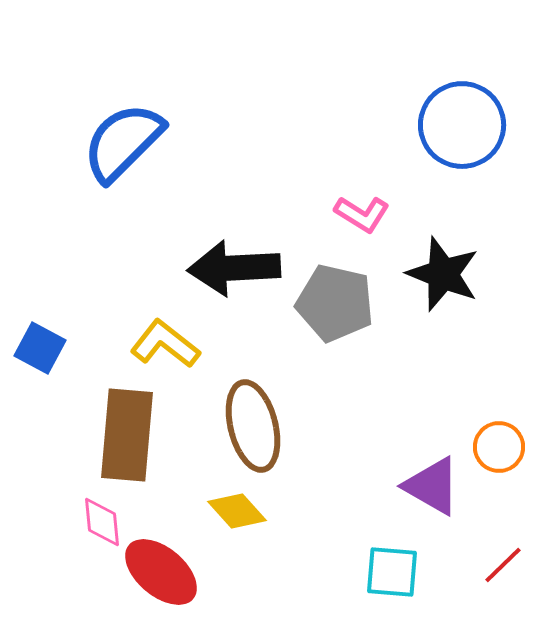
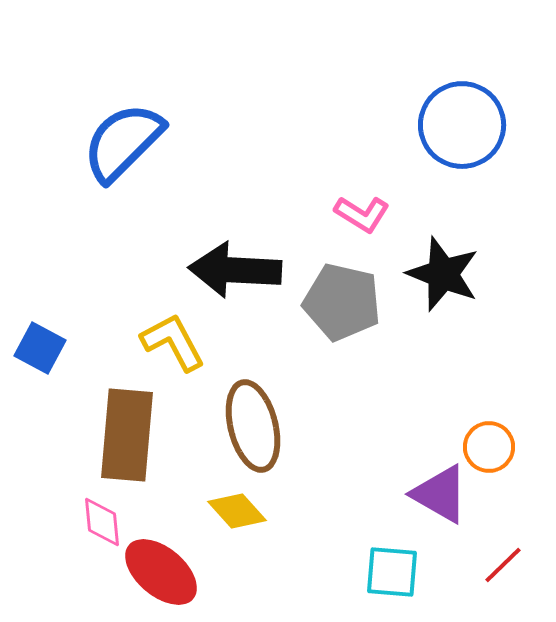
black arrow: moved 1 px right, 2 px down; rotated 6 degrees clockwise
gray pentagon: moved 7 px right, 1 px up
yellow L-shape: moved 8 px right, 2 px up; rotated 24 degrees clockwise
orange circle: moved 10 px left
purple triangle: moved 8 px right, 8 px down
